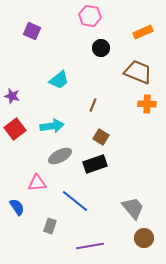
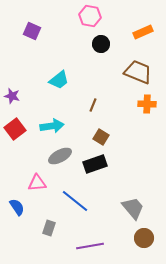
black circle: moved 4 px up
gray rectangle: moved 1 px left, 2 px down
